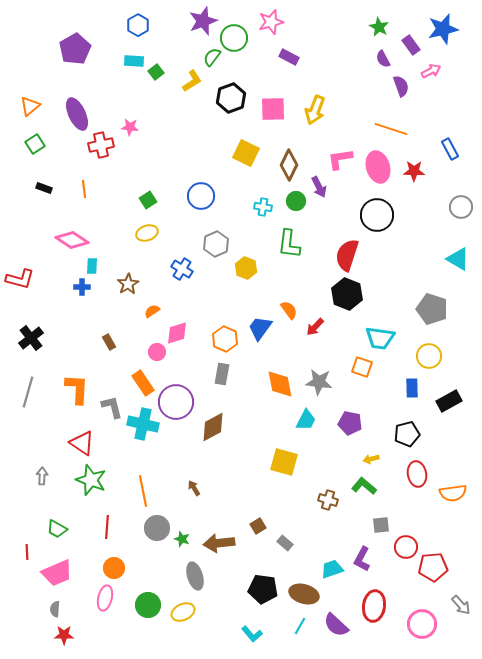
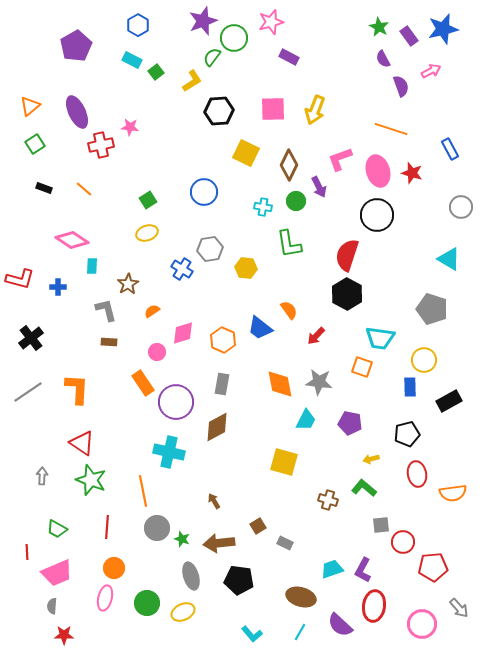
purple rectangle at (411, 45): moved 2 px left, 9 px up
purple pentagon at (75, 49): moved 1 px right, 3 px up
cyan rectangle at (134, 61): moved 2 px left, 1 px up; rotated 24 degrees clockwise
black hexagon at (231, 98): moved 12 px left, 13 px down; rotated 16 degrees clockwise
purple ellipse at (77, 114): moved 2 px up
pink L-shape at (340, 159): rotated 12 degrees counterclockwise
pink ellipse at (378, 167): moved 4 px down
red star at (414, 171): moved 2 px left, 2 px down; rotated 15 degrees clockwise
orange line at (84, 189): rotated 42 degrees counterclockwise
blue circle at (201, 196): moved 3 px right, 4 px up
gray hexagon at (216, 244): moved 6 px left, 5 px down; rotated 15 degrees clockwise
green L-shape at (289, 244): rotated 16 degrees counterclockwise
cyan triangle at (458, 259): moved 9 px left
yellow hexagon at (246, 268): rotated 15 degrees counterclockwise
blue cross at (82, 287): moved 24 px left
black hexagon at (347, 294): rotated 8 degrees clockwise
red arrow at (315, 327): moved 1 px right, 9 px down
blue trapezoid at (260, 328): rotated 88 degrees counterclockwise
pink diamond at (177, 333): moved 6 px right
orange hexagon at (225, 339): moved 2 px left, 1 px down
brown rectangle at (109, 342): rotated 56 degrees counterclockwise
yellow circle at (429, 356): moved 5 px left, 4 px down
gray rectangle at (222, 374): moved 10 px down
blue rectangle at (412, 388): moved 2 px left, 1 px up
gray line at (28, 392): rotated 40 degrees clockwise
gray L-shape at (112, 407): moved 6 px left, 97 px up
cyan cross at (143, 424): moved 26 px right, 28 px down
brown diamond at (213, 427): moved 4 px right
green L-shape at (364, 486): moved 2 px down
brown arrow at (194, 488): moved 20 px right, 13 px down
gray rectangle at (285, 543): rotated 14 degrees counterclockwise
red circle at (406, 547): moved 3 px left, 5 px up
purple L-shape at (362, 559): moved 1 px right, 11 px down
gray ellipse at (195, 576): moved 4 px left
black pentagon at (263, 589): moved 24 px left, 9 px up
brown ellipse at (304, 594): moved 3 px left, 3 px down
green circle at (148, 605): moved 1 px left, 2 px up
gray arrow at (461, 605): moved 2 px left, 3 px down
gray semicircle at (55, 609): moved 3 px left, 3 px up
purple semicircle at (336, 625): moved 4 px right
cyan line at (300, 626): moved 6 px down
